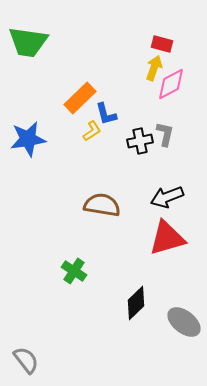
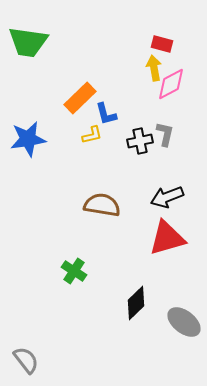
yellow arrow: rotated 30 degrees counterclockwise
yellow L-shape: moved 4 px down; rotated 20 degrees clockwise
